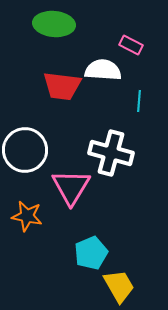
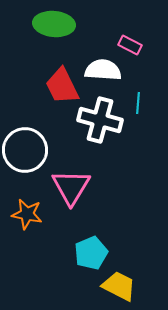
pink rectangle: moved 1 px left
red trapezoid: rotated 57 degrees clockwise
cyan line: moved 1 px left, 2 px down
white cross: moved 11 px left, 33 px up
orange star: moved 2 px up
yellow trapezoid: rotated 33 degrees counterclockwise
